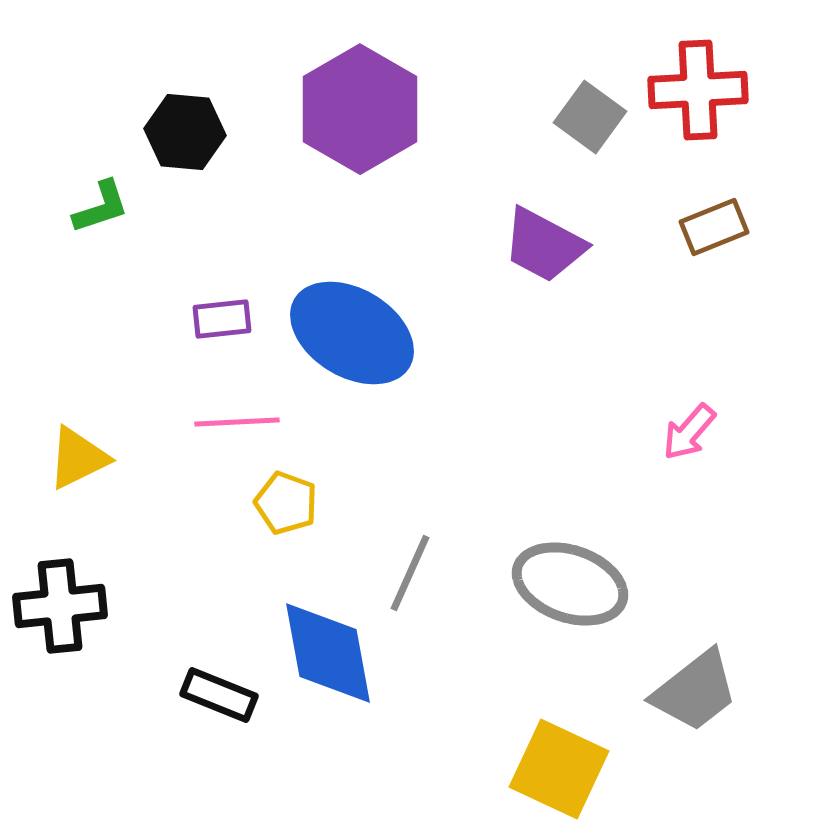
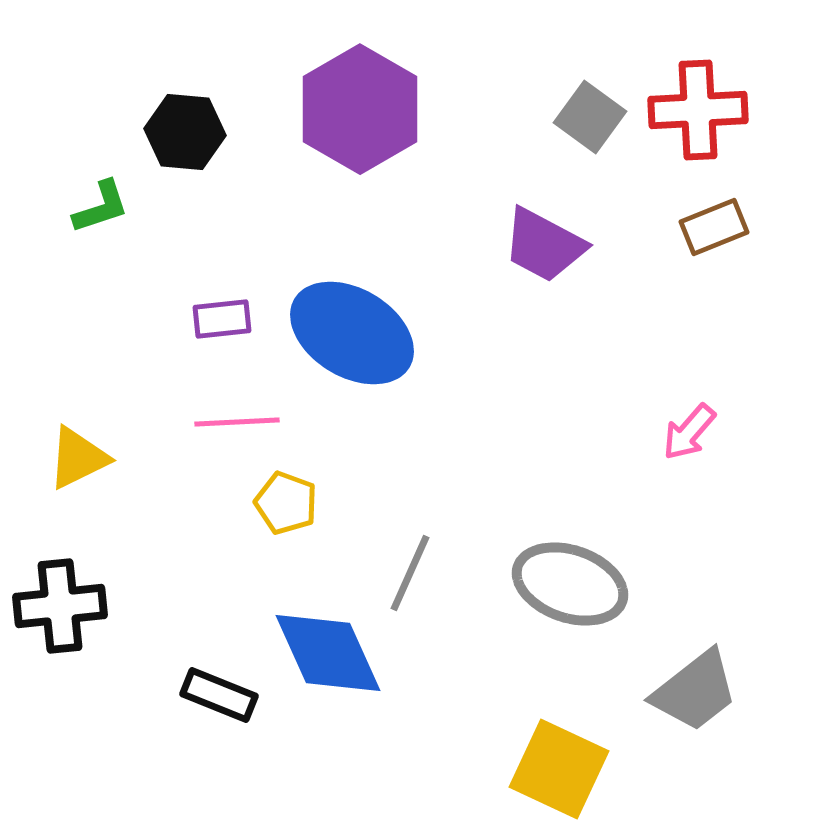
red cross: moved 20 px down
blue diamond: rotated 14 degrees counterclockwise
